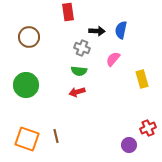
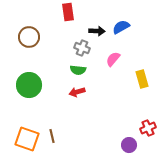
blue semicircle: moved 3 px up; rotated 48 degrees clockwise
green semicircle: moved 1 px left, 1 px up
green circle: moved 3 px right
brown line: moved 4 px left
